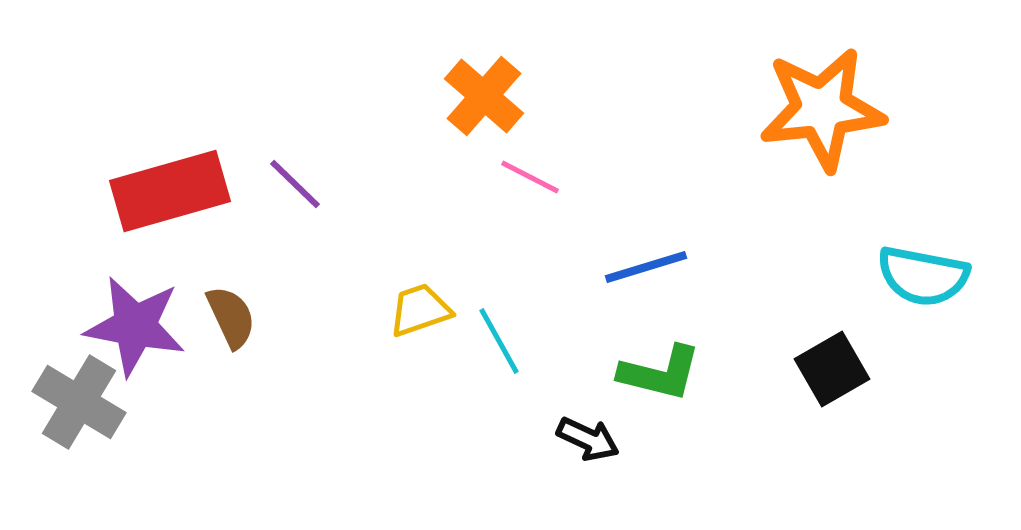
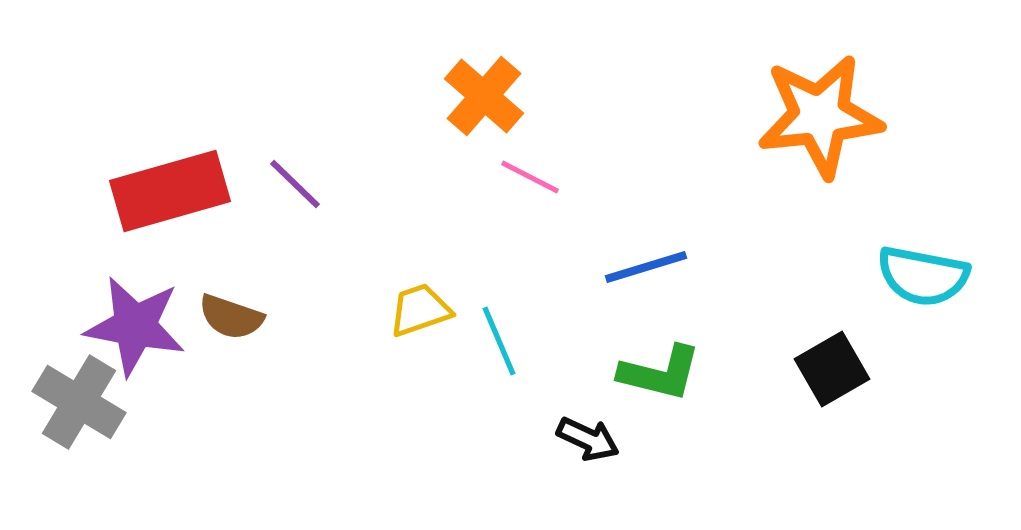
orange star: moved 2 px left, 7 px down
brown semicircle: rotated 134 degrees clockwise
cyan line: rotated 6 degrees clockwise
